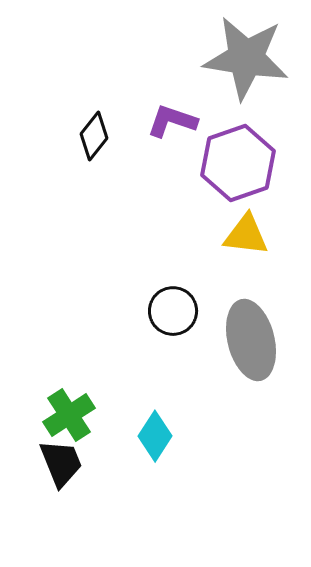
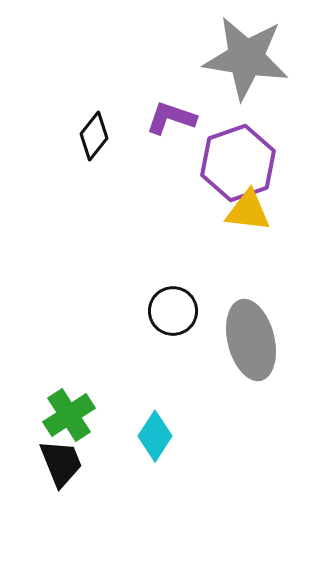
purple L-shape: moved 1 px left, 3 px up
yellow triangle: moved 2 px right, 24 px up
